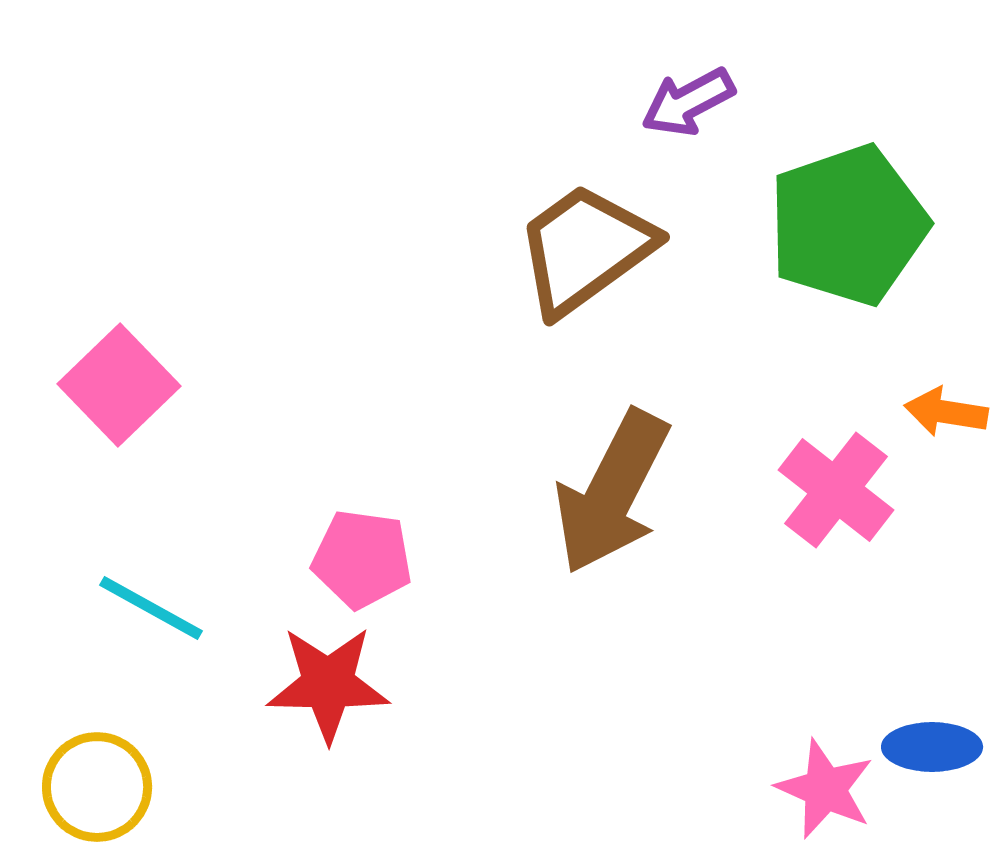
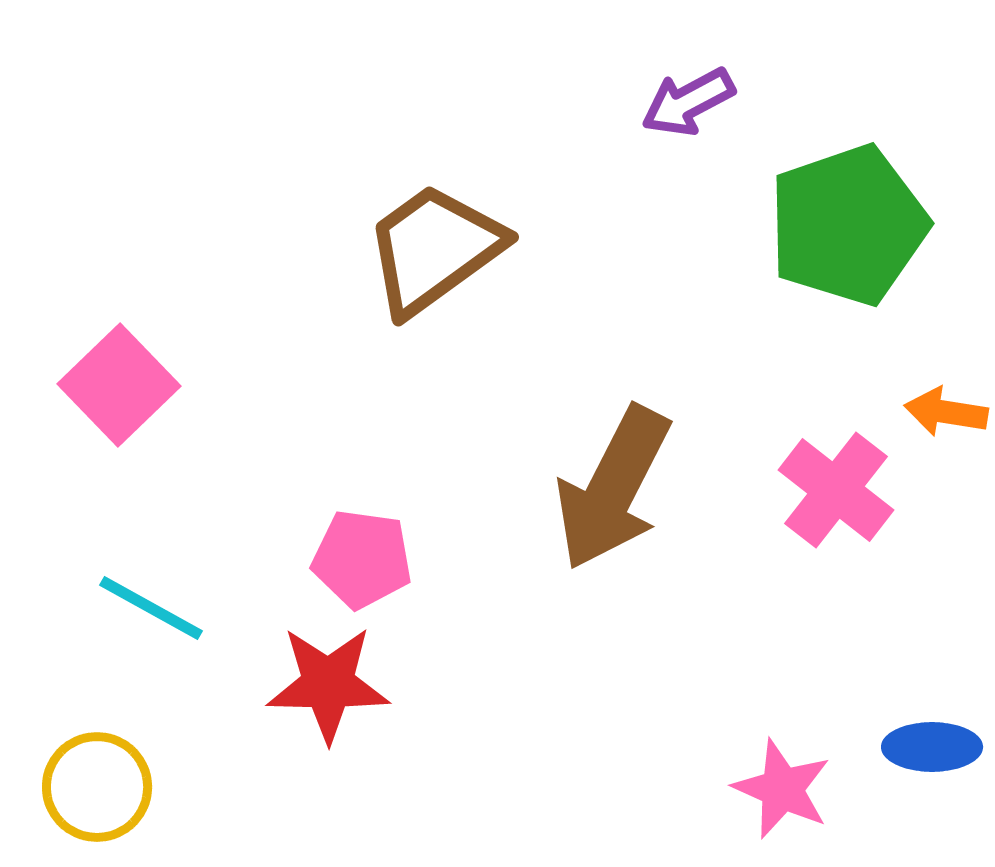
brown trapezoid: moved 151 px left
brown arrow: moved 1 px right, 4 px up
pink star: moved 43 px left
